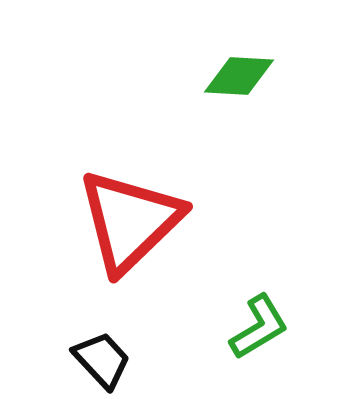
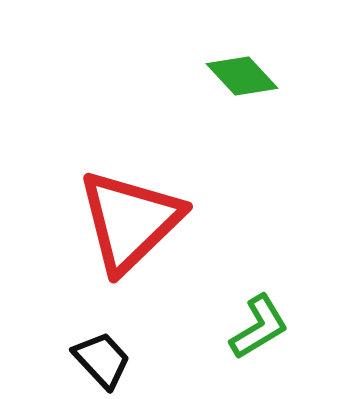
green diamond: moved 3 px right; rotated 44 degrees clockwise
